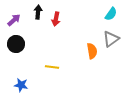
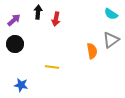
cyan semicircle: rotated 88 degrees clockwise
gray triangle: moved 1 px down
black circle: moved 1 px left
